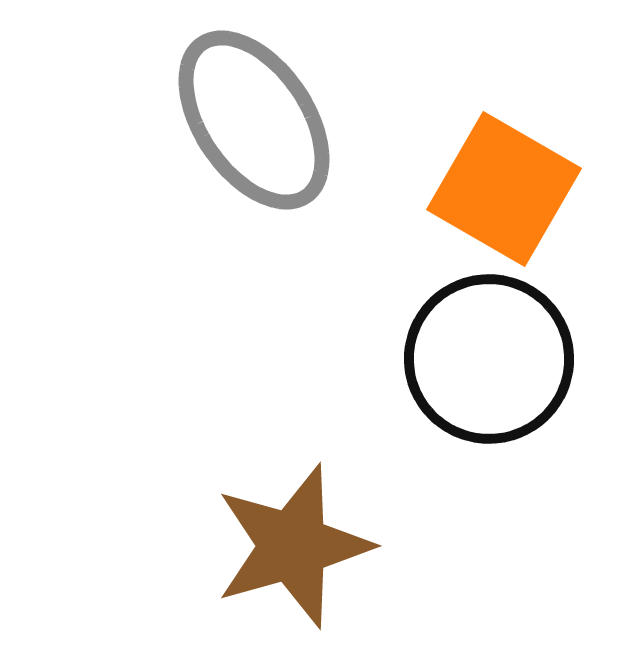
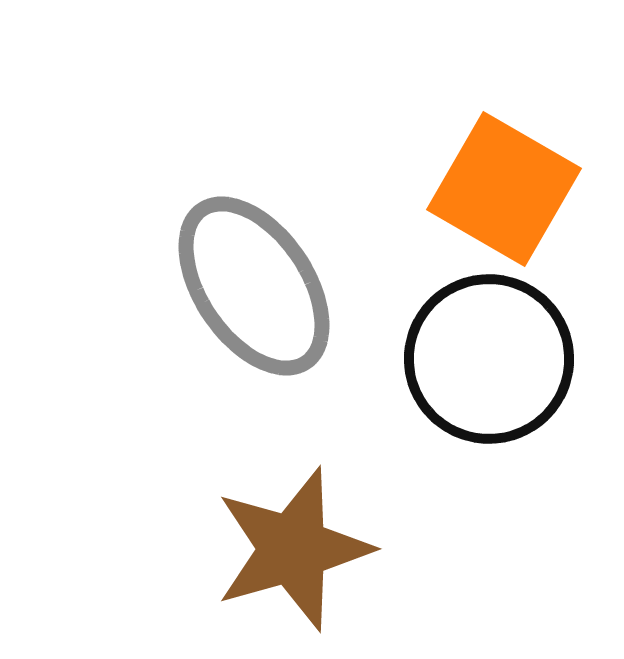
gray ellipse: moved 166 px down
brown star: moved 3 px down
